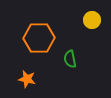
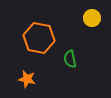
yellow circle: moved 2 px up
orange hexagon: rotated 12 degrees clockwise
